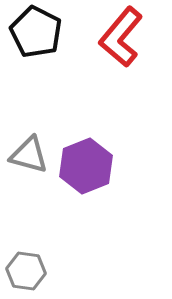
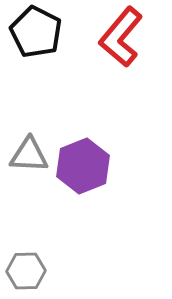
gray triangle: rotated 12 degrees counterclockwise
purple hexagon: moved 3 px left
gray hexagon: rotated 9 degrees counterclockwise
